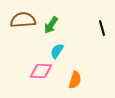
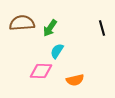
brown semicircle: moved 1 px left, 3 px down
green arrow: moved 1 px left, 3 px down
orange semicircle: rotated 60 degrees clockwise
